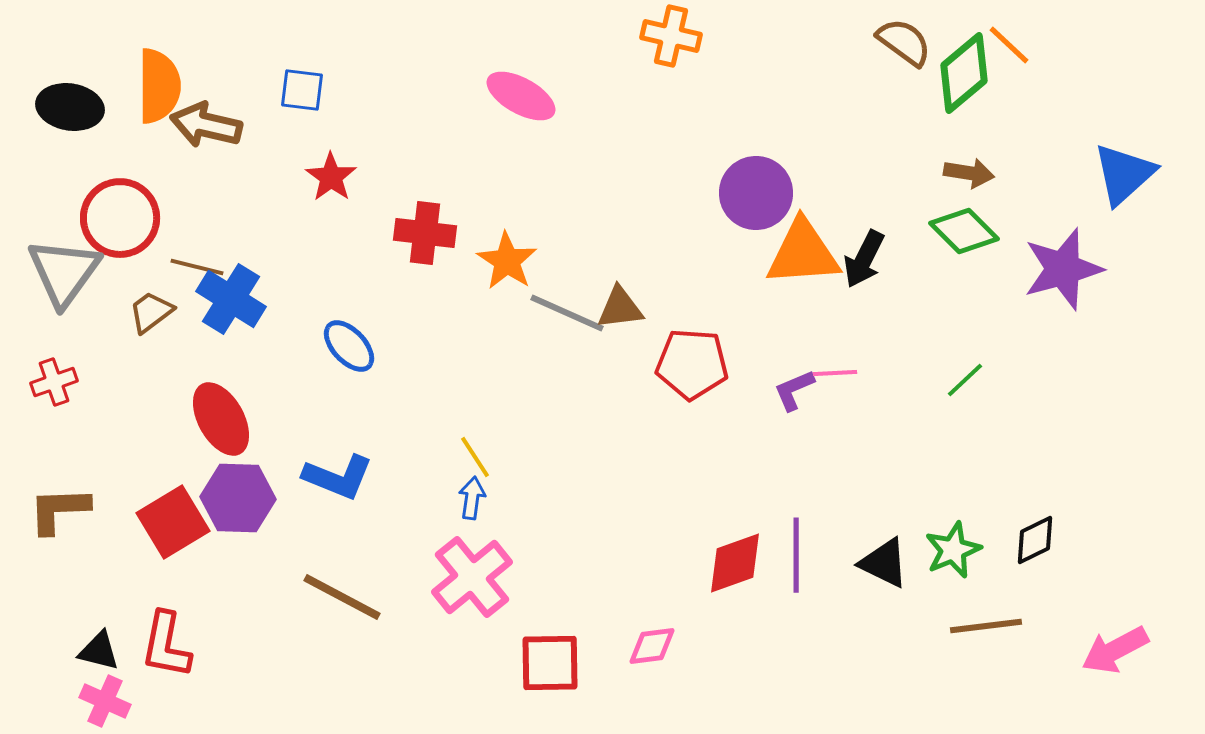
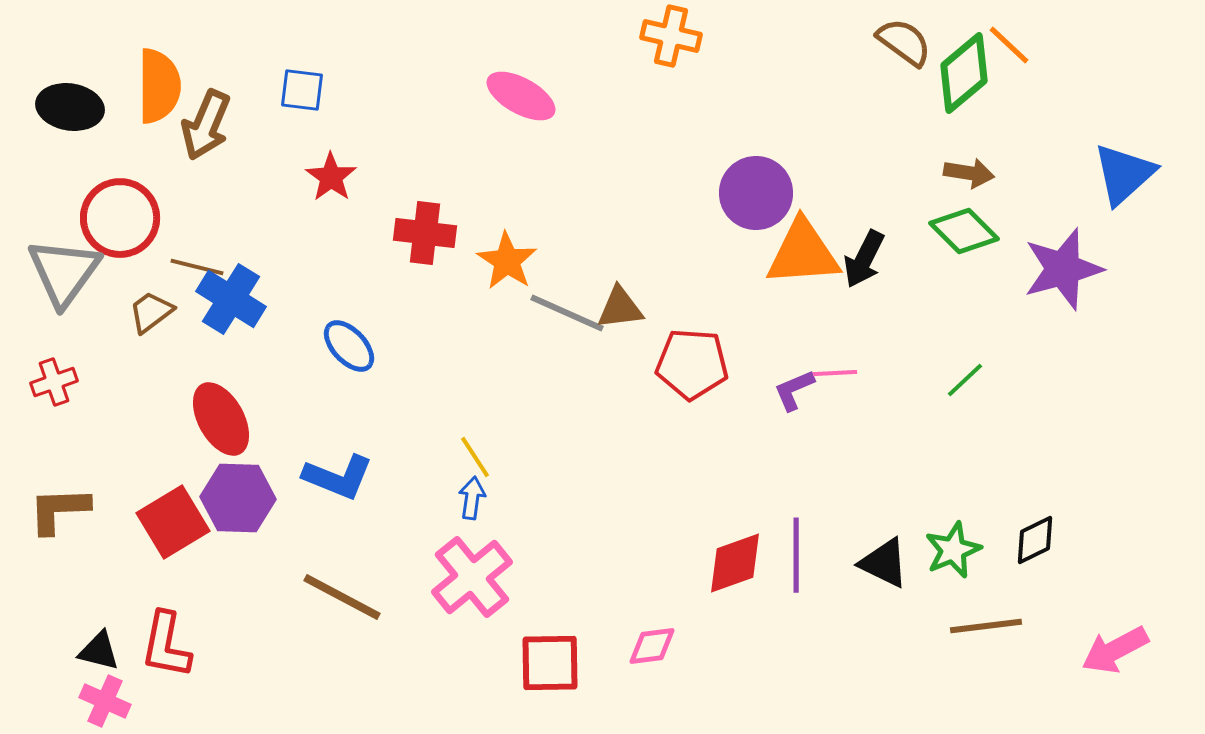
brown arrow at (206, 125): rotated 80 degrees counterclockwise
